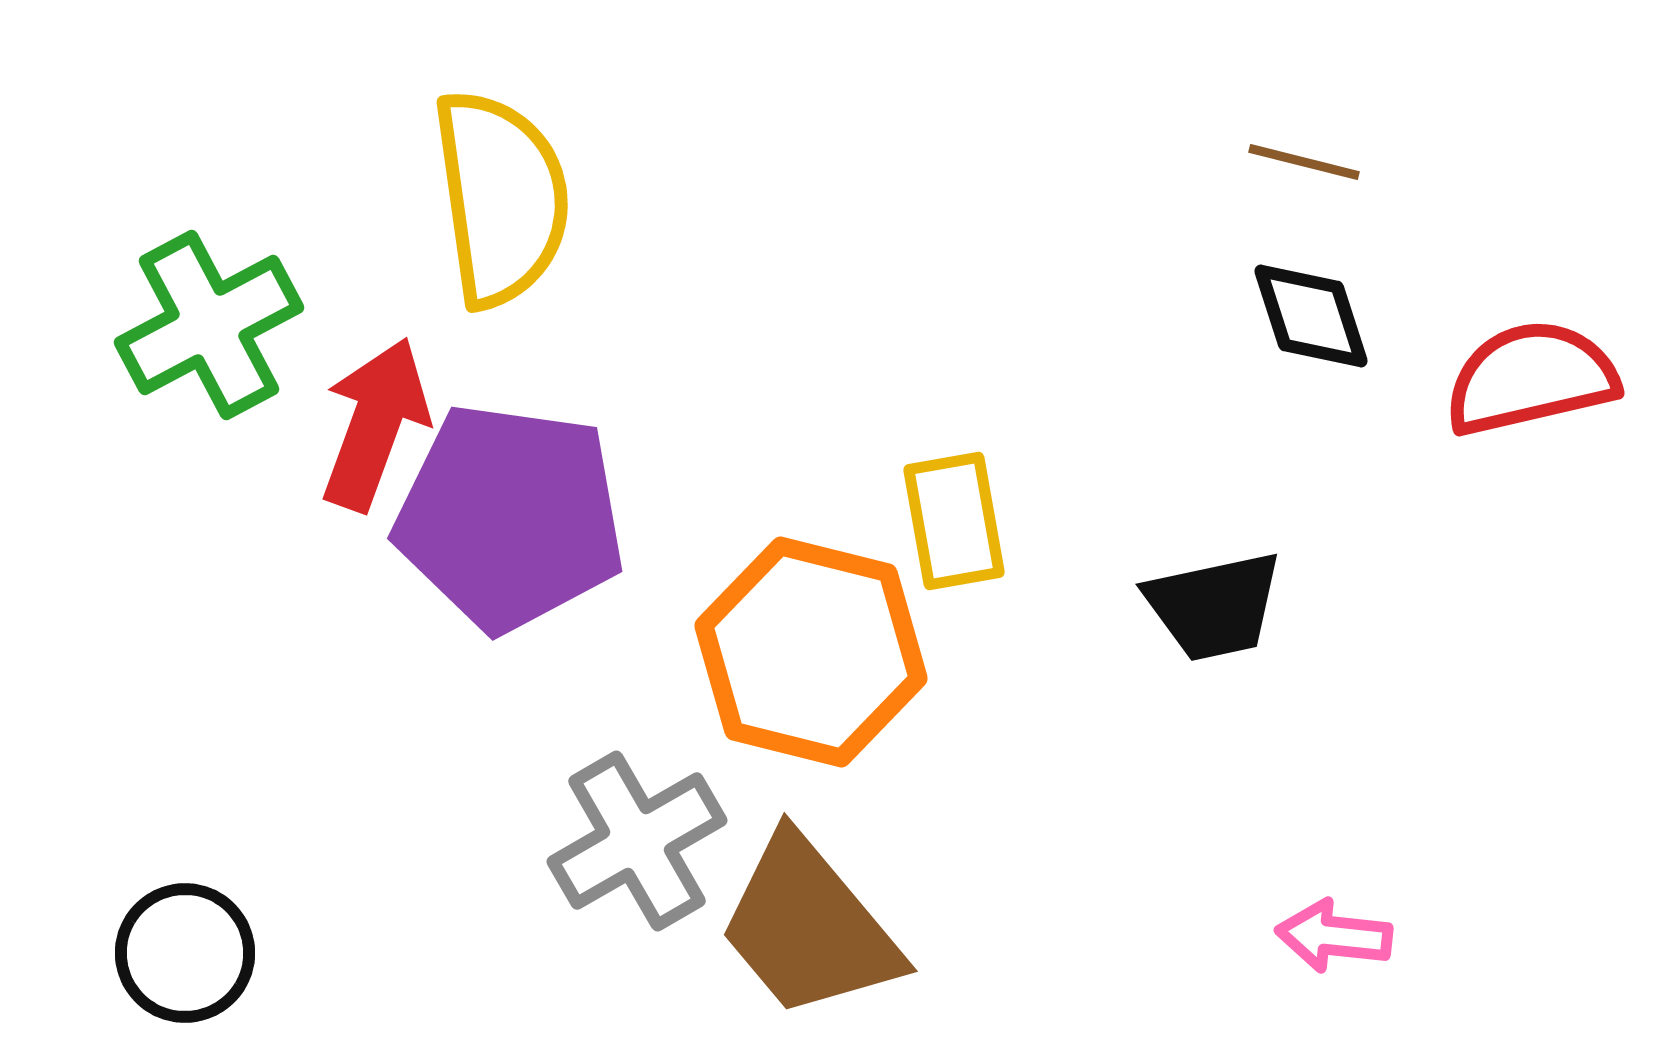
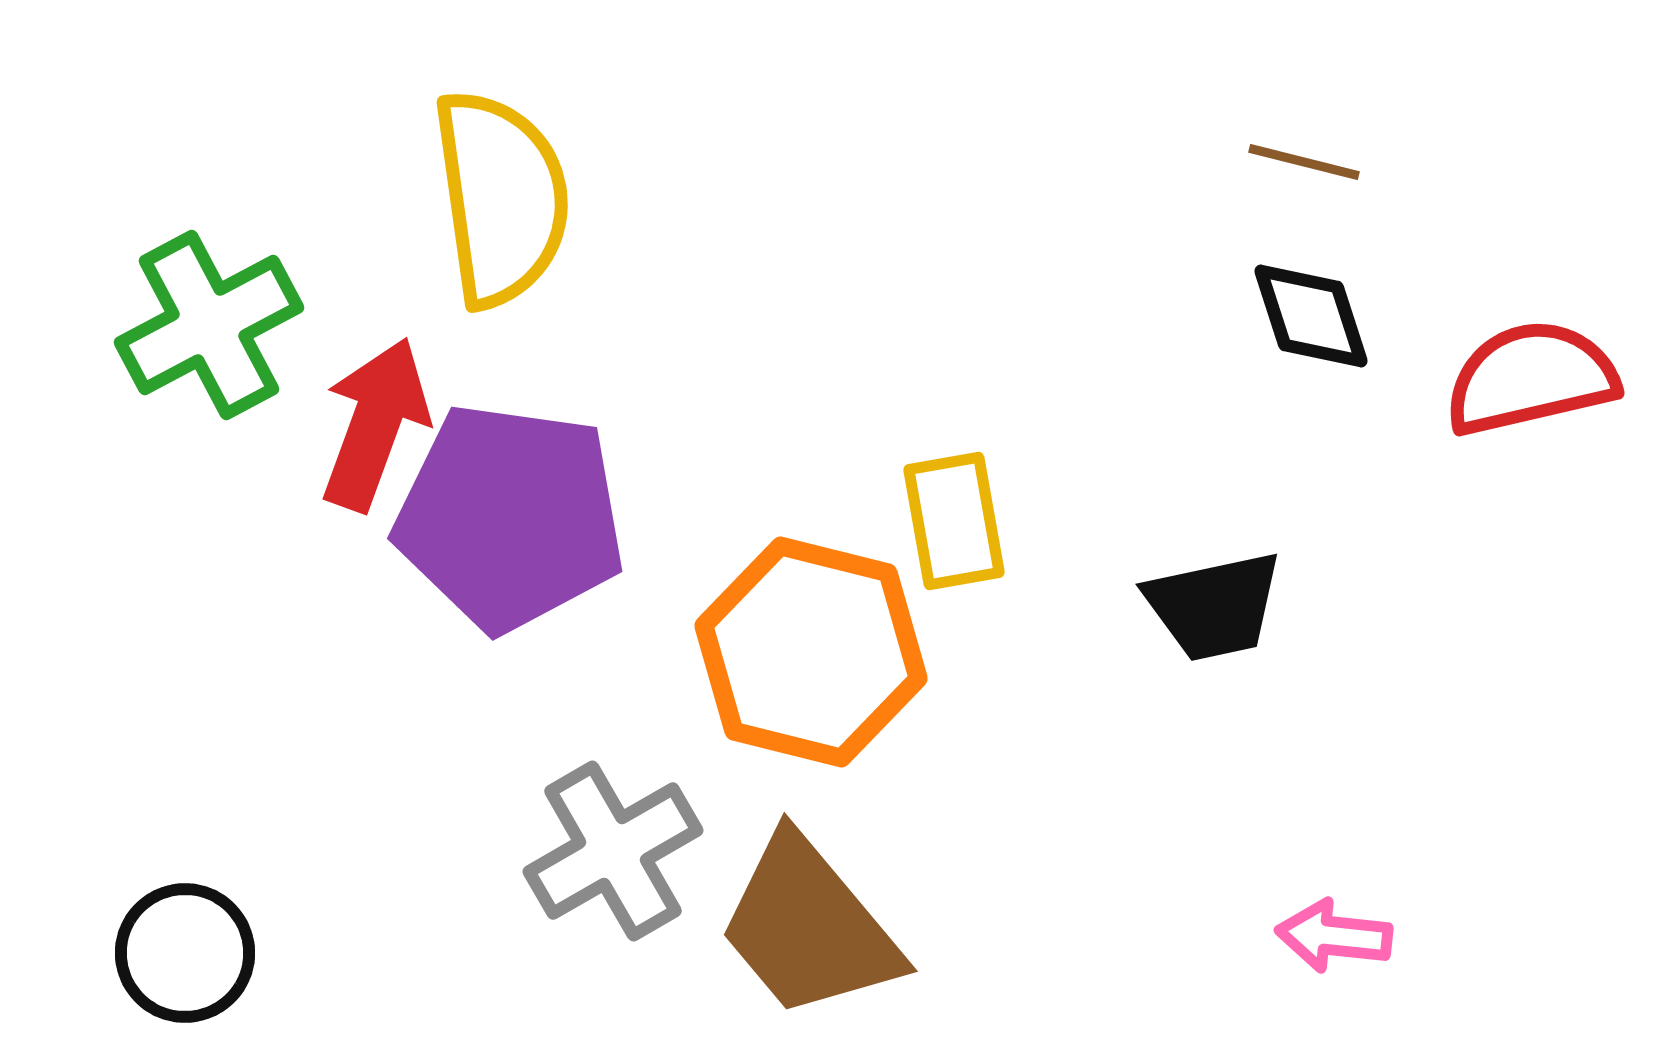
gray cross: moved 24 px left, 10 px down
